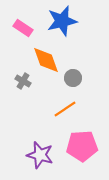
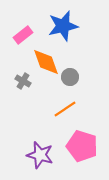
blue star: moved 1 px right, 5 px down
pink rectangle: moved 7 px down; rotated 72 degrees counterclockwise
orange diamond: moved 2 px down
gray circle: moved 3 px left, 1 px up
pink pentagon: rotated 20 degrees clockwise
